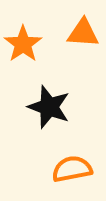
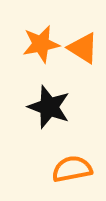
orange triangle: moved 15 px down; rotated 28 degrees clockwise
orange star: moved 18 px right; rotated 24 degrees clockwise
